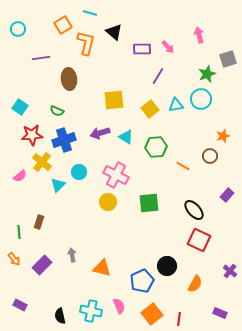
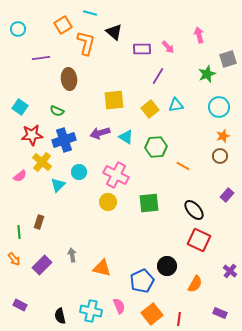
cyan circle at (201, 99): moved 18 px right, 8 px down
brown circle at (210, 156): moved 10 px right
